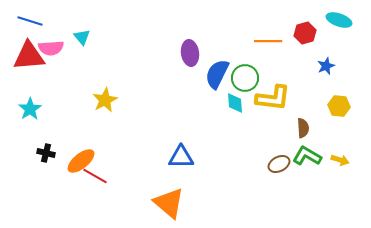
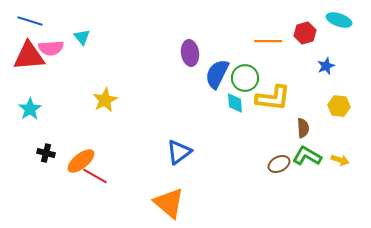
blue triangle: moved 2 px left, 5 px up; rotated 36 degrees counterclockwise
